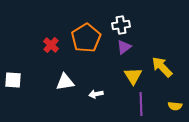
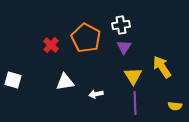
orange pentagon: rotated 12 degrees counterclockwise
purple triangle: rotated 21 degrees counterclockwise
yellow arrow: rotated 10 degrees clockwise
white square: rotated 12 degrees clockwise
purple line: moved 6 px left, 1 px up
